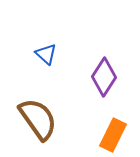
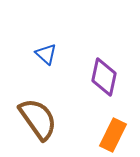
purple diamond: rotated 21 degrees counterclockwise
